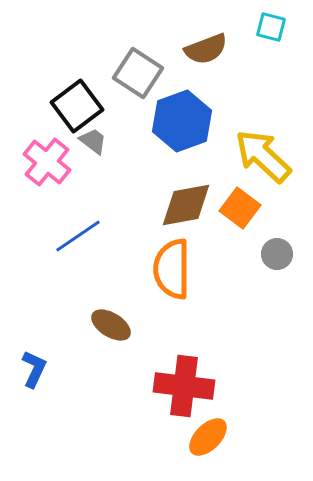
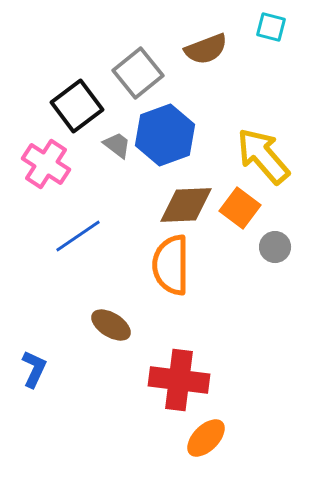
gray square: rotated 18 degrees clockwise
blue hexagon: moved 17 px left, 14 px down
gray trapezoid: moved 24 px right, 4 px down
yellow arrow: rotated 6 degrees clockwise
pink cross: moved 1 px left, 2 px down; rotated 6 degrees counterclockwise
brown diamond: rotated 8 degrees clockwise
gray circle: moved 2 px left, 7 px up
orange semicircle: moved 1 px left, 4 px up
red cross: moved 5 px left, 6 px up
orange ellipse: moved 2 px left, 1 px down
